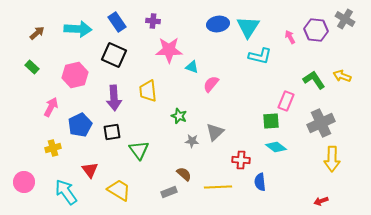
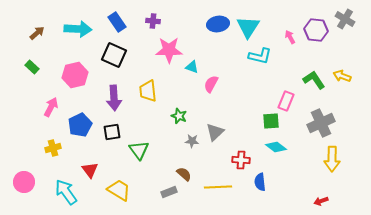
pink semicircle at (211, 84): rotated 12 degrees counterclockwise
